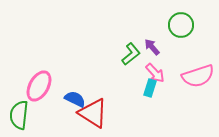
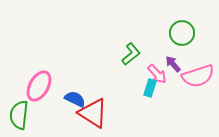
green circle: moved 1 px right, 8 px down
purple arrow: moved 21 px right, 17 px down
pink arrow: moved 2 px right, 1 px down
